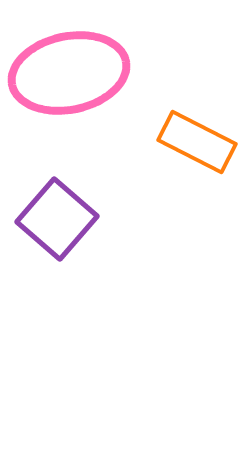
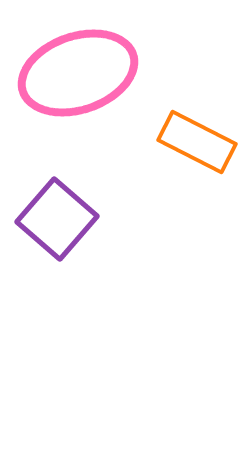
pink ellipse: moved 9 px right; rotated 7 degrees counterclockwise
